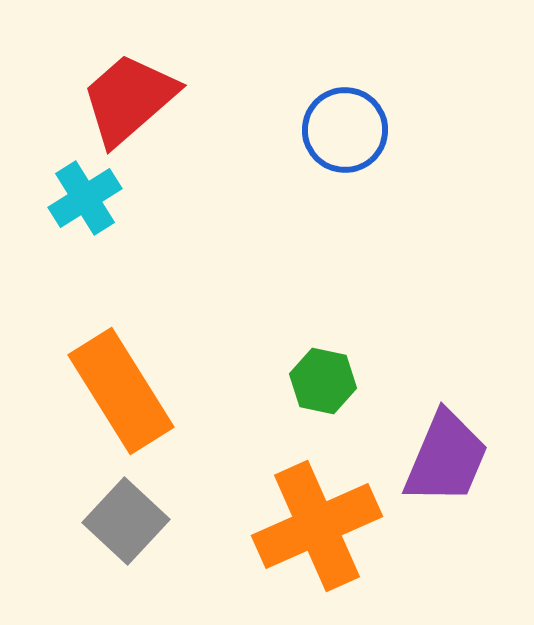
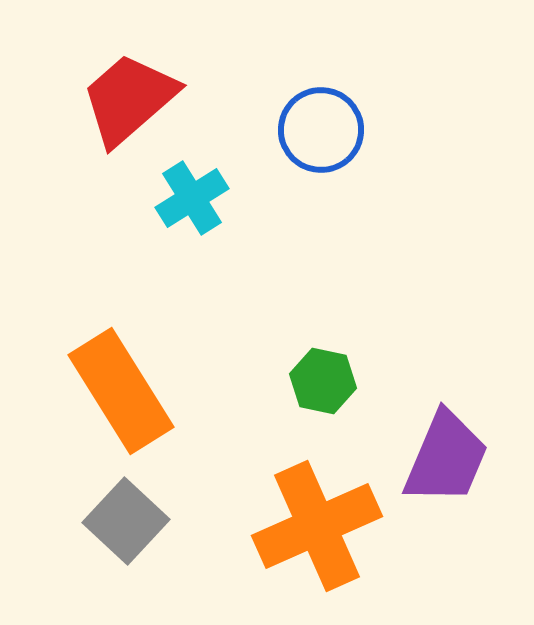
blue circle: moved 24 px left
cyan cross: moved 107 px right
